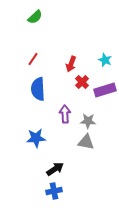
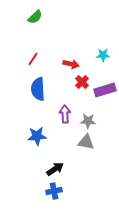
cyan star: moved 2 px left, 5 px up; rotated 24 degrees counterclockwise
red arrow: rotated 98 degrees counterclockwise
blue star: moved 1 px right, 2 px up
